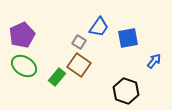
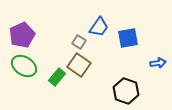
blue arrow: moved 4 px right, 2 px down; rotated 42 degrees clockwise
